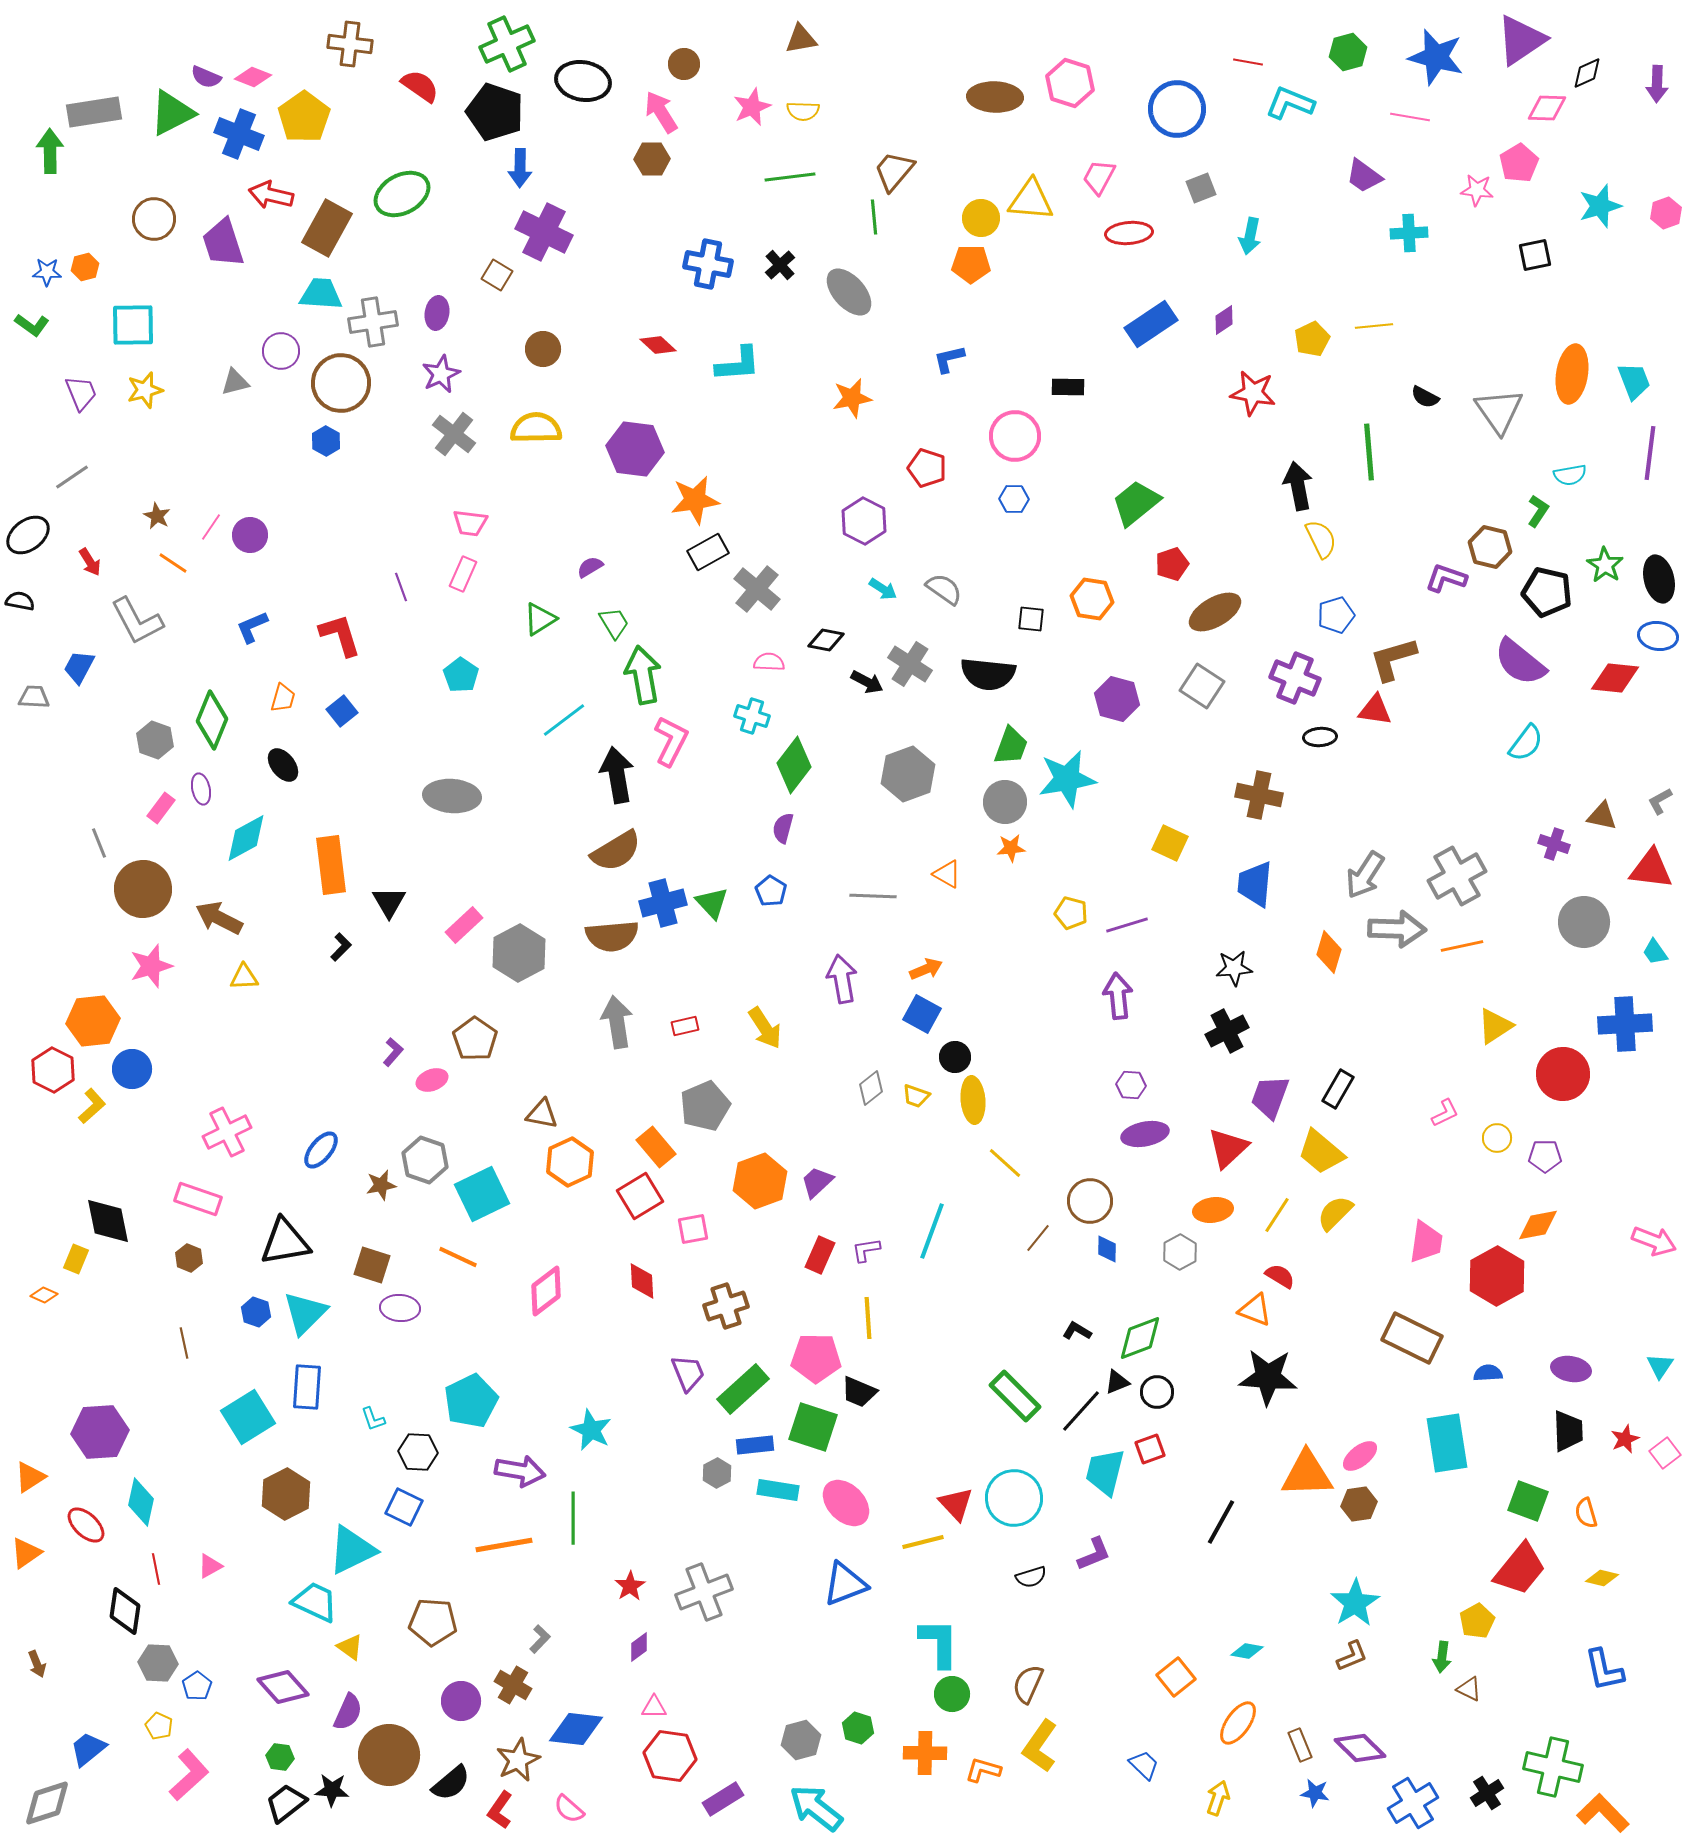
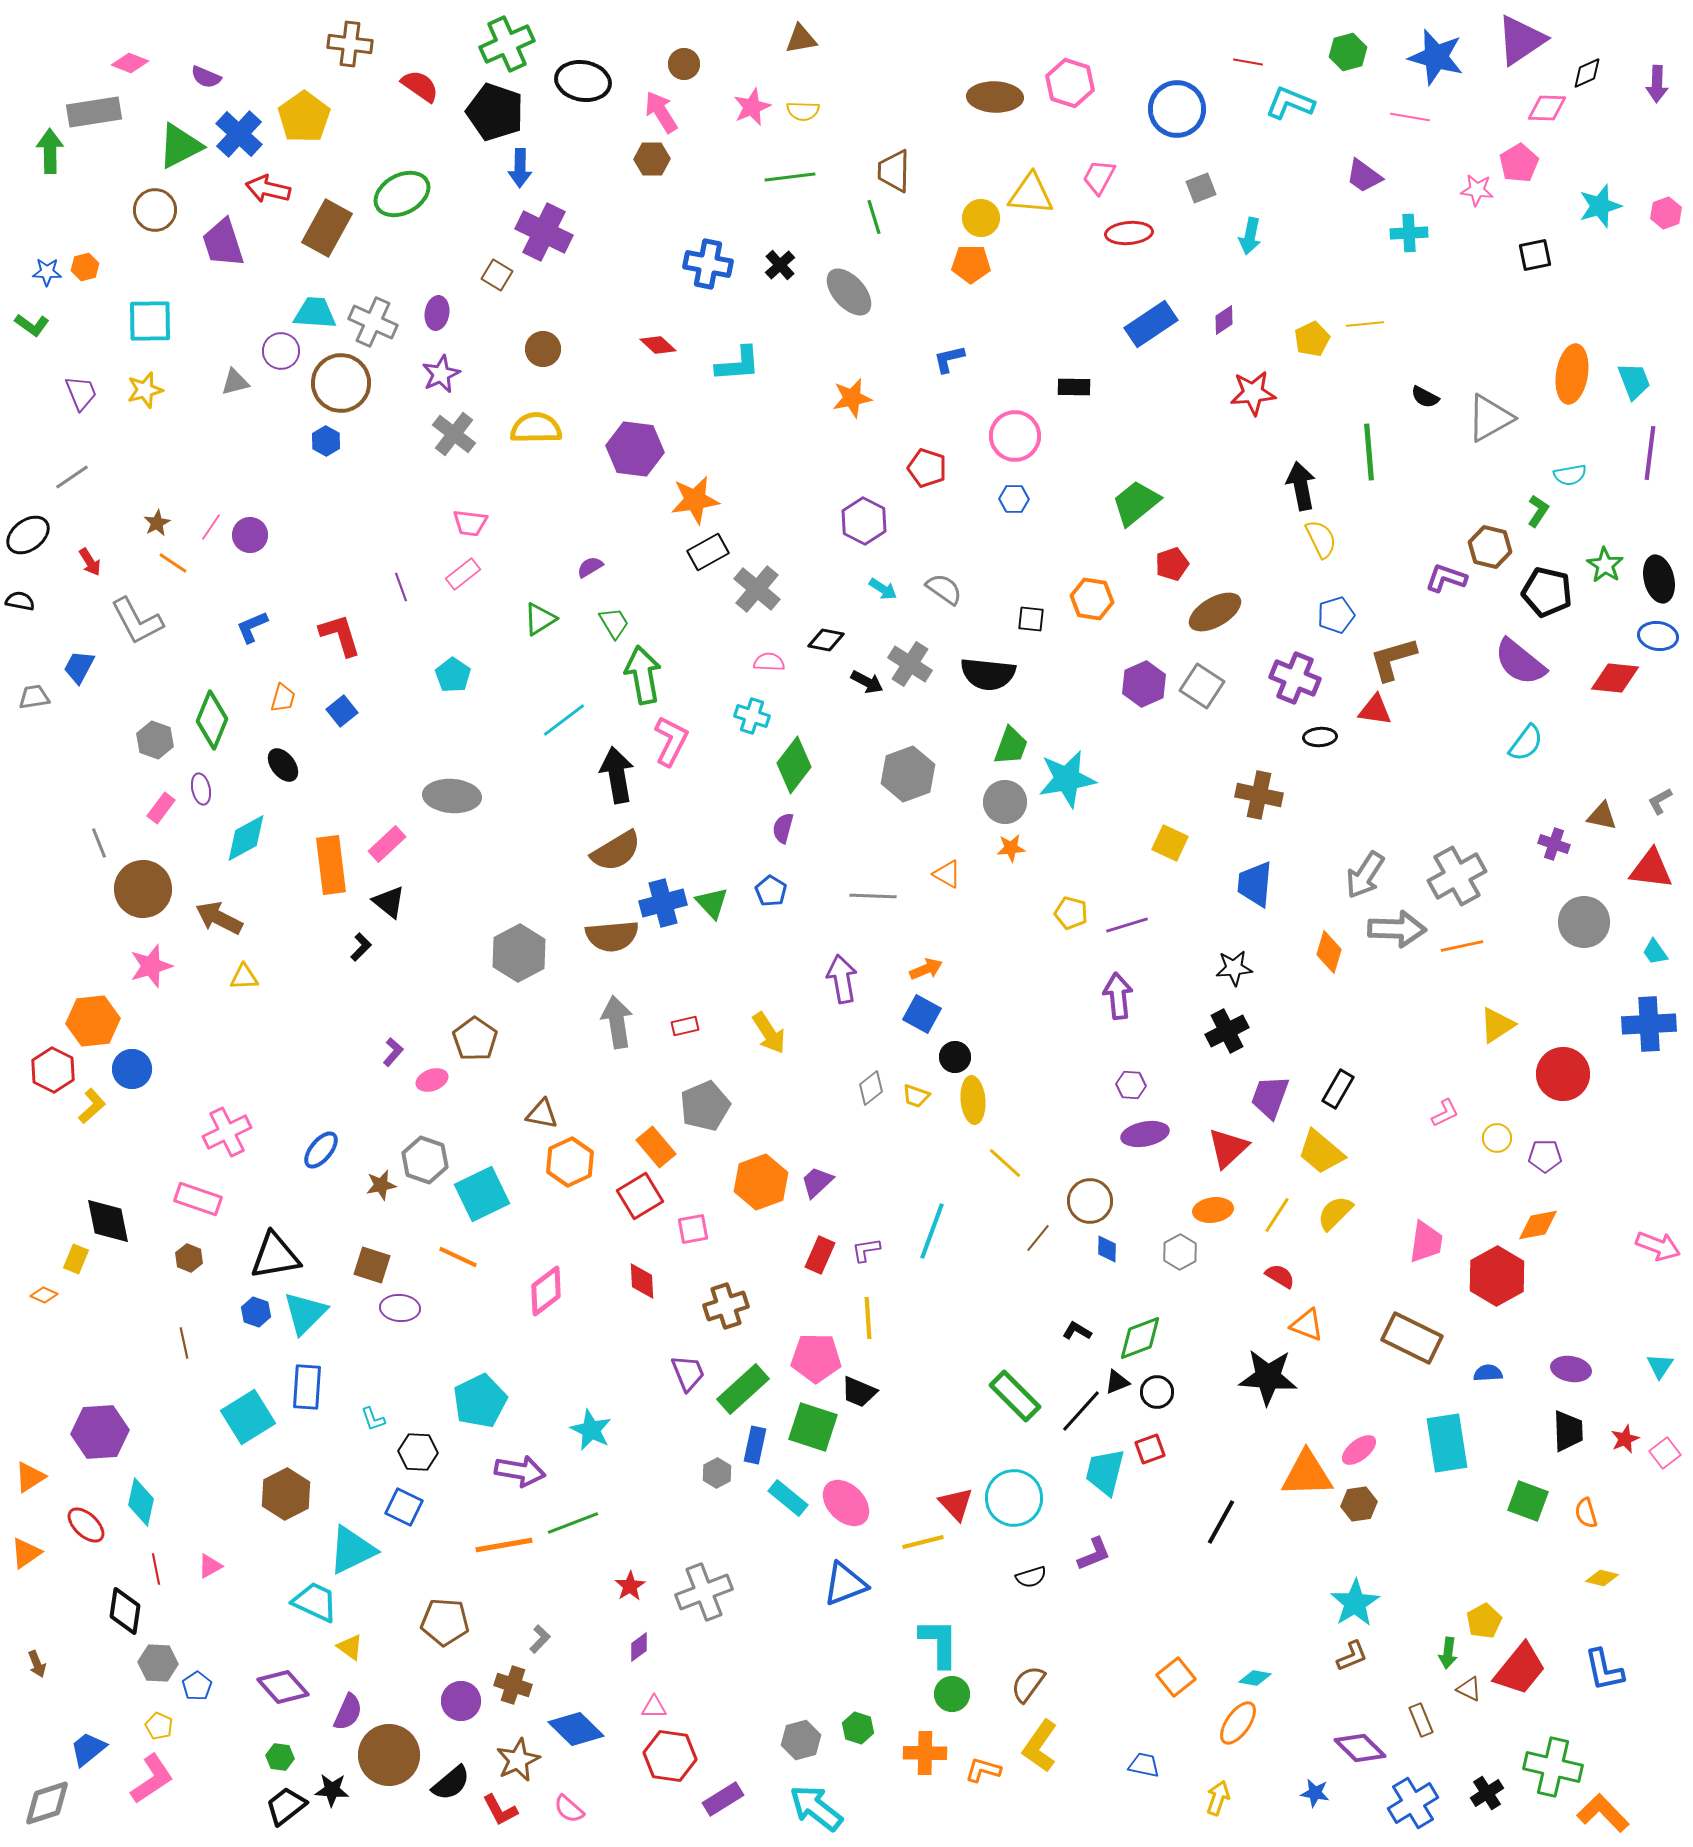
pink diamond at (253, 77): moved 123 px left, 14 px up
green triangle at (172, 113): moved 8 px right, 33 px down
blue cross at (239, 134): rotated 21 degrees clockwise
brown trapezoid at (894, 171): rotated 39 degrees counterclockwise
red arrow at (271, 195): moved 3 px left, 6 px up
yellow triangle at (1031, 200): moved 6 px up
green line at (874, 217): rotated 12 degrees counterclockwise
brown circle at (154, 219): moved 1 px right, 9 px up
cyan trapezoid at (321, 294): moved 6 px left, 19 px down
gray cross at (373, 322): rotated 33 degrees clockwise
cyan square at (133, 325): moved 17 px right, 4 px up
yellow line at (1374, 326): moved 9 px left, 2 px up
black rectangle at (1068, 387): moved 6 px right
red star at (1253, 393): rotated 15 degrees counterclockwise
gray triangle at (1499, 411): moved 9 px left, 7 px down; rotated 36 degrees clockwise
black arrow at (1298, 486): moved 3 px right
brown star at (157, 516): moved 7 px down; rotated 16 degrees clockwise
pink rectangle at (463, 574): rotated 28 degrees clockwise
cyan pentagon at (461, 675): moved 8 px left
gray trapezoid at (34, 697): rotated 12 degrees counterclockwise
purple hexagon at (1117, 699): moved 27 px right, 15 px up; rotated 21 degrees clockwise
black triangle at (389, 902): rotated 21 degrees counterclockwise
pink rectangle at (464, 925): moved 77 px left, 81 px up
black L-shape at (341, 947): moved 20 px right
blue cross at (1625, 1024): moved 24 px right
yellow triangle at (1495, 1026): moved 2 px right, 1 px up
yellow arrow at (765, 1028): moved 4 px right, 5 px down
orange hexagon at (760, 1181): moved 1 px right, 1 px down
pink arrow at (1654, 1241): moved 4 px right, 5 px down
black triangle at (285, 1242): moved 10 px left, 14 px down
orange triangle at (1255, 1310): moved 52 px right, 15 px down
cyan pentagon at (471, 1401): moved 9 px right
blue rectangle at (755, 1445): rotated 72 degrees counterclockwise
pink ellipse at (1360, 1456): moved 1 px left, 6 px up
cyan rectangle at (778, 1490): moved 10 px right, 8 px down; rotated 30 degrees clockwise
green line at (573, 1518): moved 5 px down; rotated 69 degrees clockwise
red trapezoid at (1520, 1569): moved 100 px down
yellow pentagon at (1477, 1621): moved 7 px right
brown pentagon at (433, 1622): moved 12 px right
cyan diamond at (1247, 1651): moved 8 px right, 27 px down
green arrow at (1442, 1657): moved 6 px right, 4 px up
brown semicircle at (1028, 1684): rotated 12 degrees clockwise
brown cross at (513, 1685): rotated 12 degrees counterclockwise
blue diamond at (576, 1729): rotated 38 degrees clockwise
brown rectangle at (1300, 1745): moved 121 px right, 25 px up
blue trapezoid at (1144, 1765): rotated 32 degrees counterclockwise
pink L-shape at (189, 1775): moved 37 px left, 4 px down; rotated 8 degrees clockwise
black trapezoid at (286, 1803): moved 3 px down
red L-shape at (500, 1810): rotated 63 degrees counterclockwise
